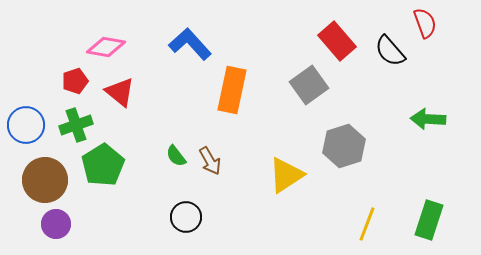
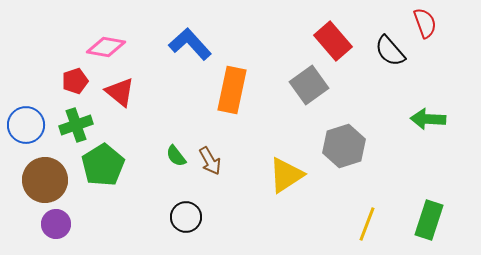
red rectangle: moved 4 px left
